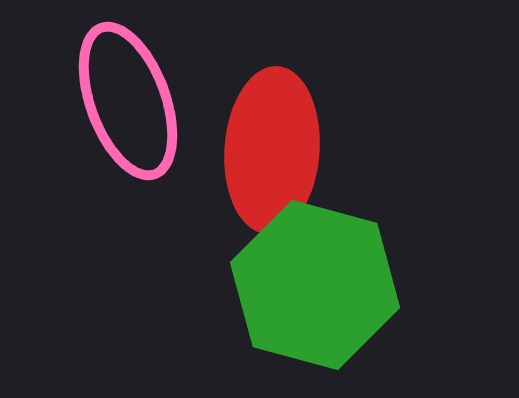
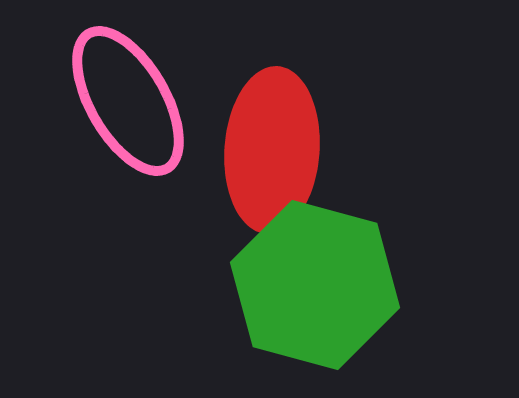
pink ellipse: rotated 10 degrees counterclockwise
